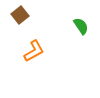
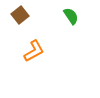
green semicircle: moved 10 px left, 10 px up
